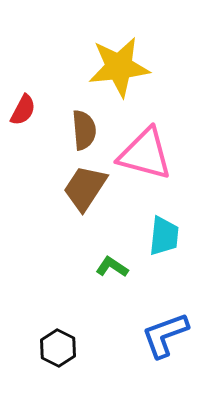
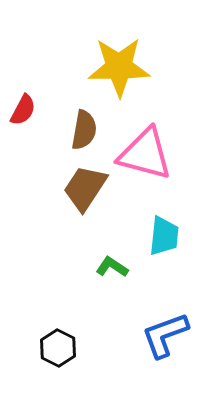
yellow star: rotated 6 degrees clockwise
brown semicircle: rotated 15 degrees clockwise
